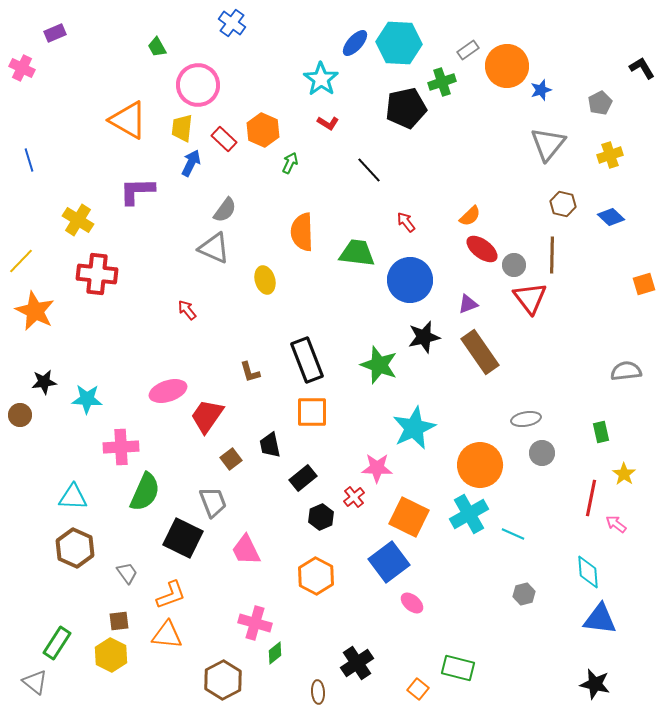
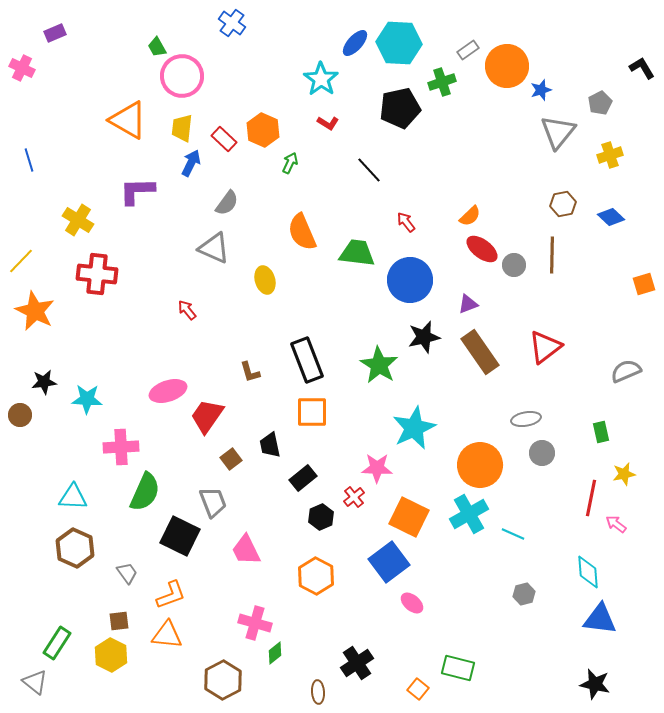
pink circle at (198, 85): moved 16 px left, 9 px up
black pentagon at (406, 108): moved 6 px left
gray triangle at (548, 144): moved 10 px right, 12 px up
brown hexagon at (563, 204): rotated 25 degrees counterclockwise
gray semicircle at (225, 210): moved 2 px right, 7 px up
orange semicircle at (302, 232): rotated 21 degrees counterclockwise
red triangle at (530, 298): moved 15 px right, 49 px down; rotated 30 degrees clockwise
green star at (379, 365): rotated 12 degrees clockwise
gray semicircle at (626, 371): rotated 16 degrees counterclockwise
yellow star at (624, 474): rotated 25 degrees clockwise
black square at (183, 538): moved 3 px left, 2 px up
